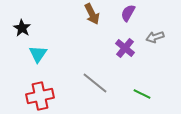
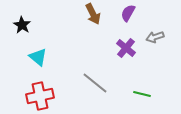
brown arrow: moved 1 px right
black star: moved 3 px up
purple cross: moved 1 px right
cyan triangle: moved 3 px down; rotated 24 degrees counterclockwise
green line: rotated 12 degrees counterclockwise
